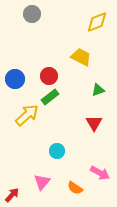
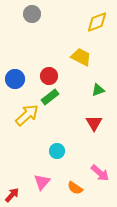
pink arrow: rotated 12 degrees clockwise
